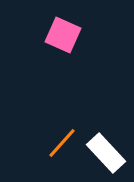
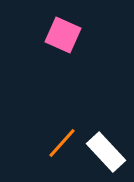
white rectangle: moved 1 px up
